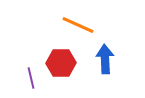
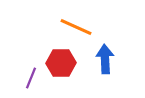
orange line: moved 2 px left, 2 px down
purple line: rotated 35 degrees clockwise
